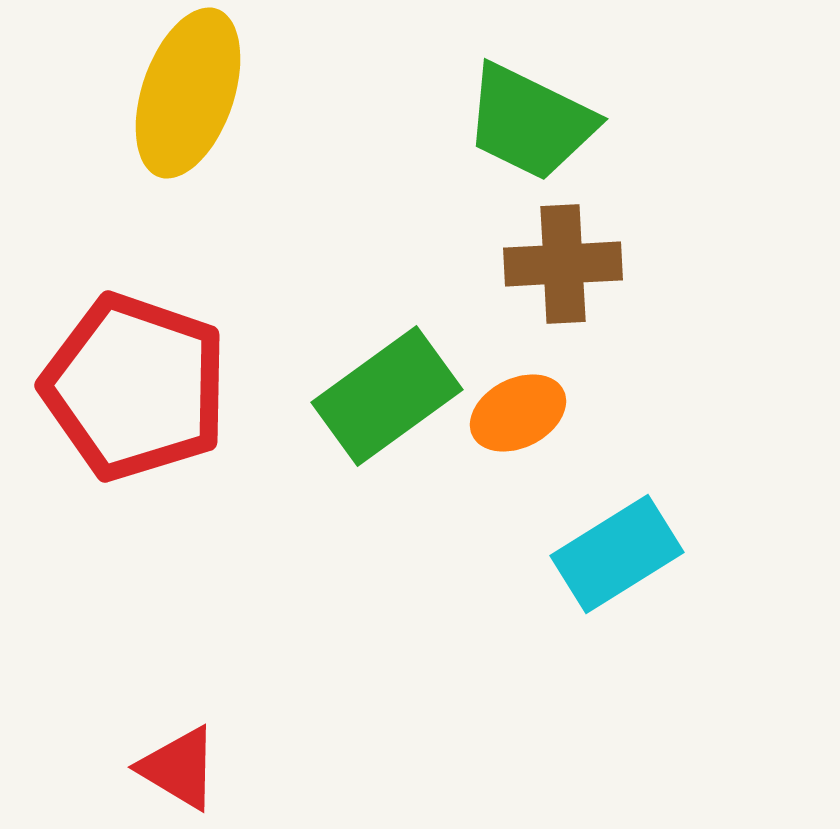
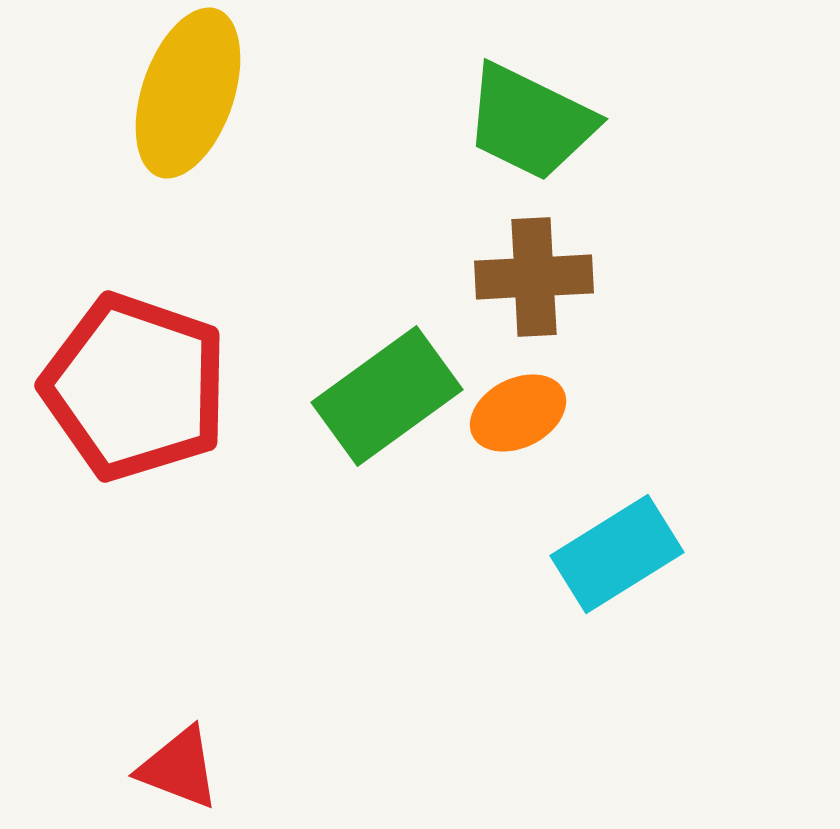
brown cross: moved 29 px left, 13 px down
red triangle: rotated 10 degrees counterclockwise
